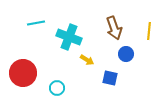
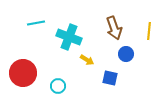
cyan circle: moved 1 px right, 2 px up
